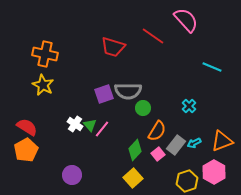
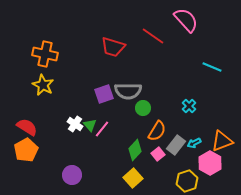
pink hexagon: moved 4 px left, 9 px up
